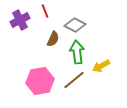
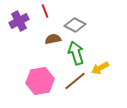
purple cross: moved 1 px left, 1 px down
brown semicircle: rotated 126 degrees counterclockwise
green arrow: moved 1 px left, 1 px down; rotated 10 degrees counterclockwise
yellow arrow: moved 1 px left, 2 px down
brown line: moved 1 px right, 1 px down
